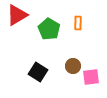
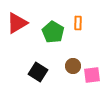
red triangle: moved 8 px down
green pentagon: moved 4 px right, 3 px down
pink square: moved 1 px right, 2 px up
